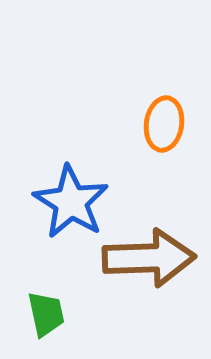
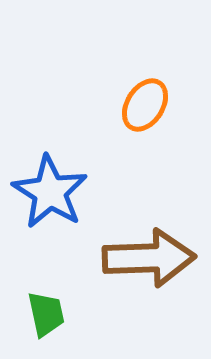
orange ellipse: moved 19 px left, 19 px up; rotated 24 degrees clockwise
blue star: moved 21 px left, 10 px up
